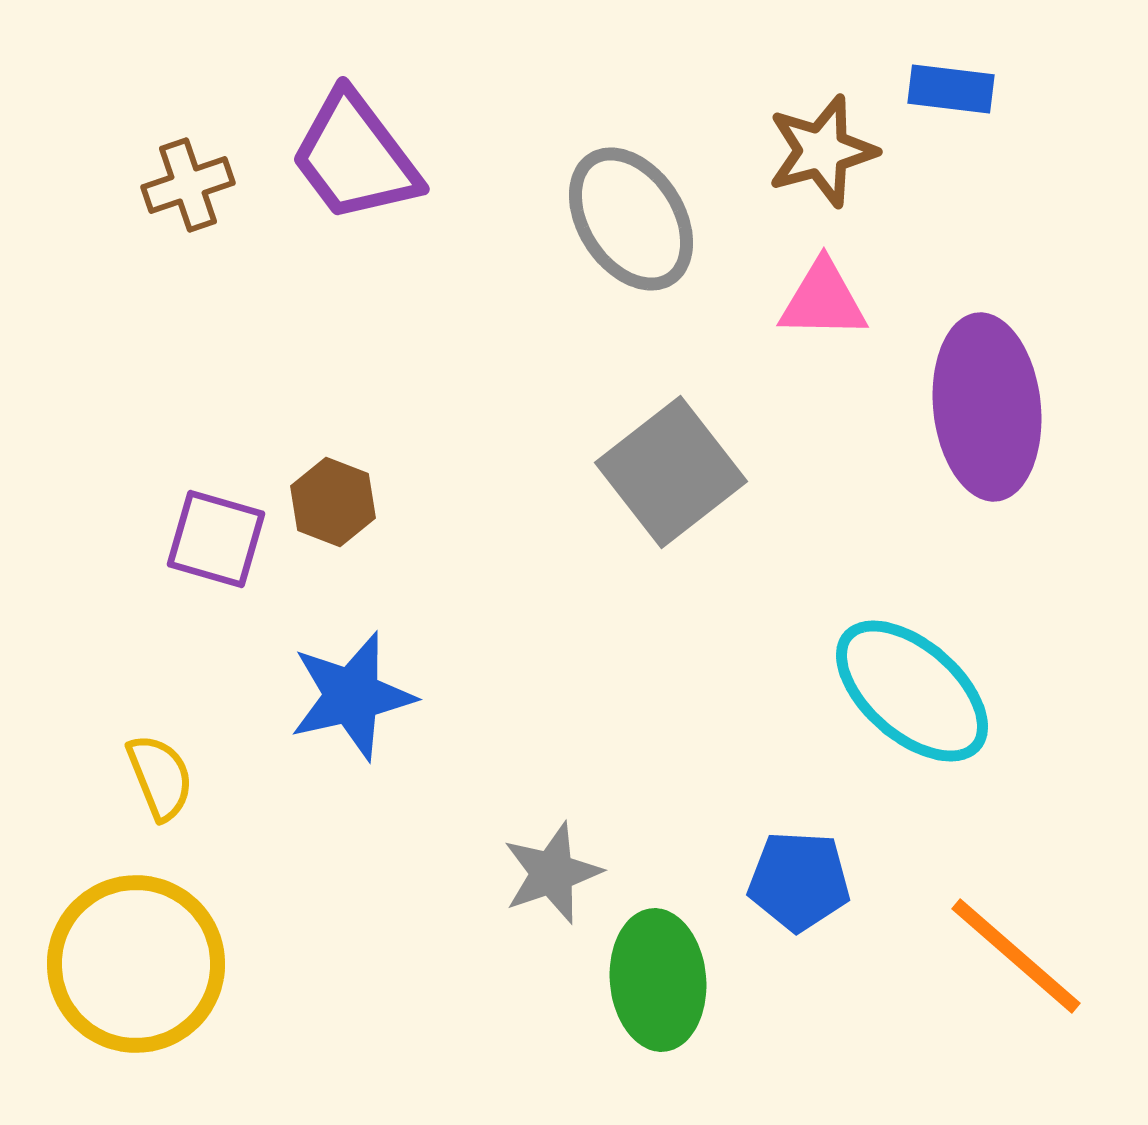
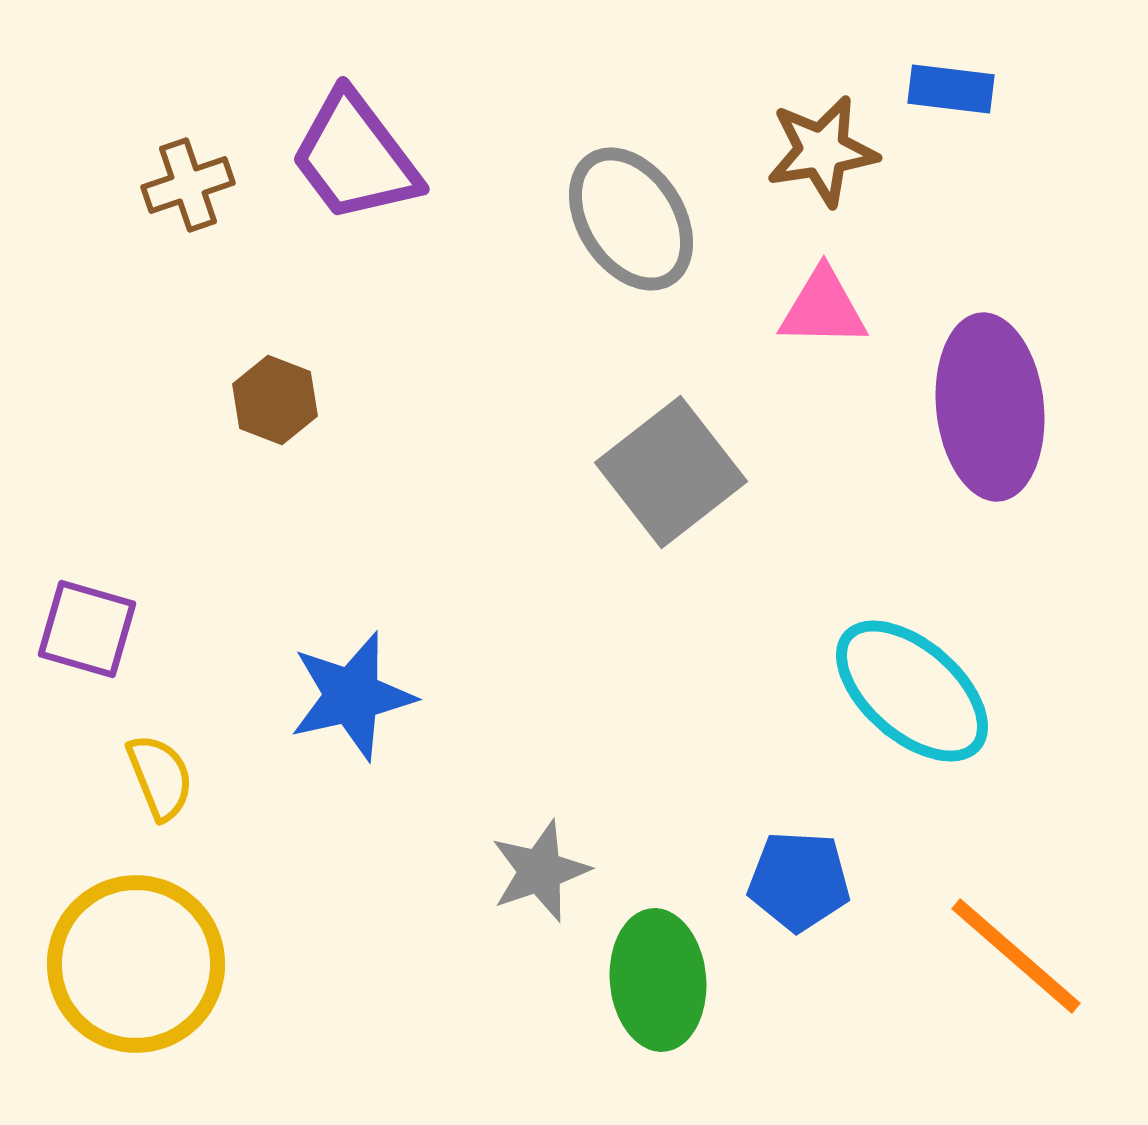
brown star: rotated 6 degrees clockwise
pink triangle: moved 8 px down
purple ellipse: moved 3 px right
brown hexagon: moved 58 px left, 102 px up
purple square: moved 129 px left, 90 px down
gray star: moved 12 px left, 2 px up
